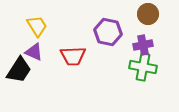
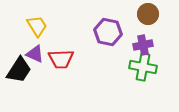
purple triangle: moved 1 px right, 2 px down
red trapezoid: moved 12 px left, 3 px down
